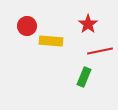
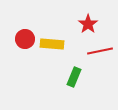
red circle: moved 2 px left, 13 px down
yellow rectangle: moved 1 px right, 3 px down
green rectangle: moved 10 px left
